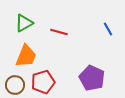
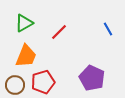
red line: rotated 60 degrees counterclockwise
